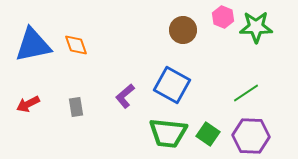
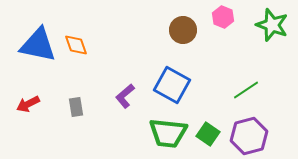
green star: moved 16 px right, 2 px up; rotated 20 degrees clockwise
blue triangle: moved 5 px right; rotated 24 degrees clockwise
green line: moved 3 px up
purple hexagon: moved 2 px left; rotated 18 degrees counterclockwise
